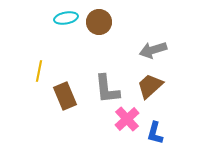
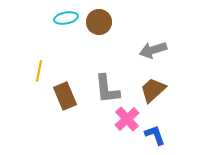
brown trapezoid: moved 3 px right, 4 px down
blue L-shape: moved 2 px down; rotated 145 degrees clockwise
